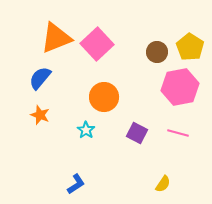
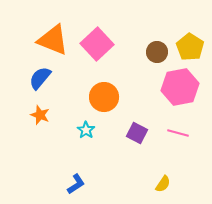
orange triangle: moved 3 px left, 2 px down; rotated 44 degrees clockwise
